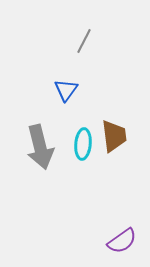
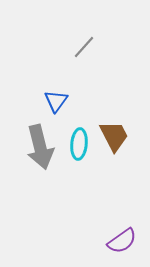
gray line: moved 6 px down; rotated 15 degrees clockwise
blue triangle: moved 10 px left, 11 px down
brown trapezoid: rotated 20 degrees counterclockwise
cyan ellipse: moved 4 px left
